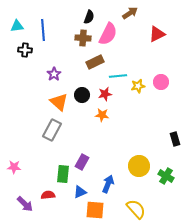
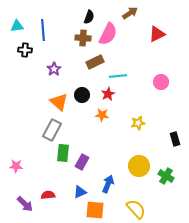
purple star: moved 5 px up
yellow star: moved 37 px down
red star: moved 3 px right; rotated 16 degrees counterclockwise
pink star: moved 2 px right, 1 px up
green rectangle: moved 21 px up
